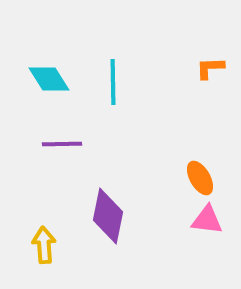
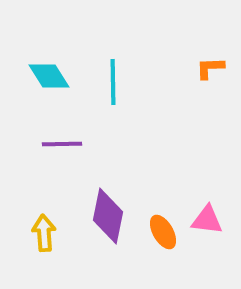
cyan diamond: moved 3 px up
orange ellipse: moved 37 px left, 54 px down
yellow arrow: moved 12 px up
